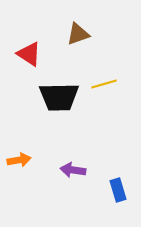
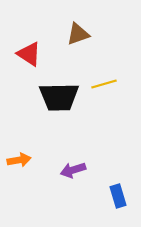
purple arrow: rotated 25 degrees counterclockwise
blue rectangle: moved 6 px down
